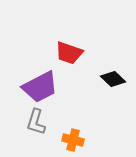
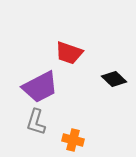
black diamond: moved 1 px right
